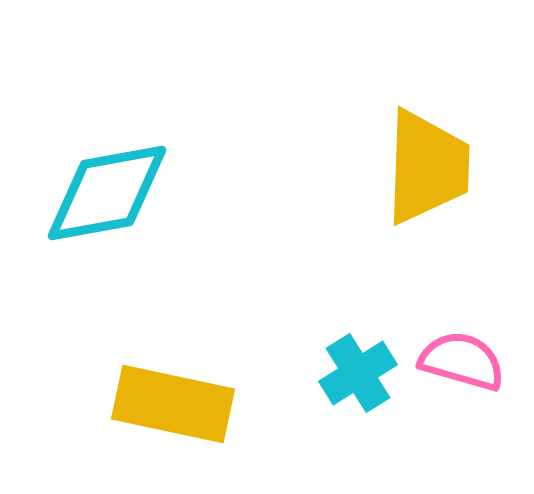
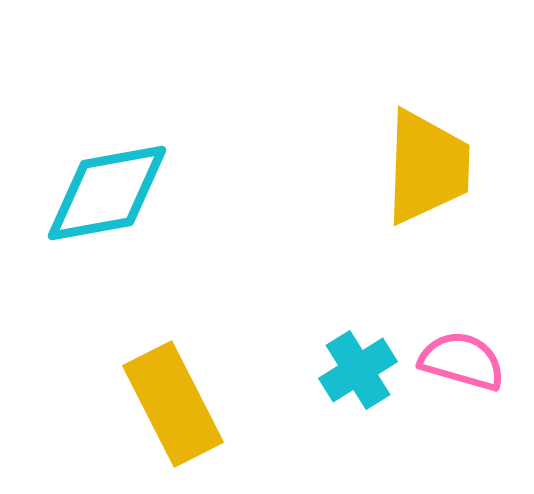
cyan cross: moved 3 px up
yellow rectangle: rotated 51 degrees clockwise
